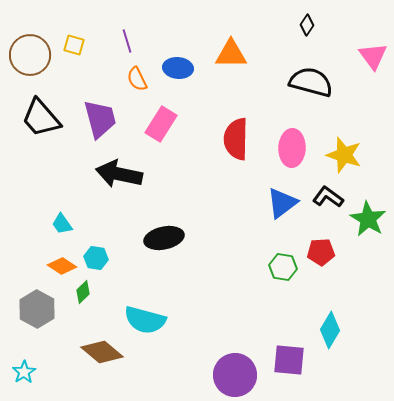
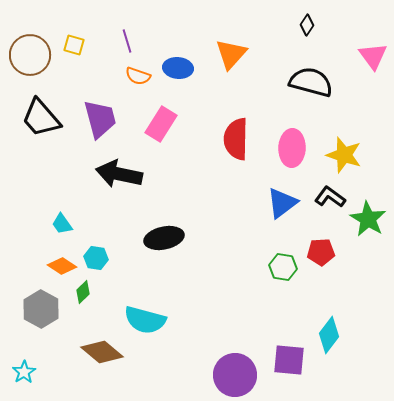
orange triangle: rotated 48 degrees counterclockwise
orange semicircle: moved 1 px right, 3 px up; rotated 45 degrees counterclockwise
black L-shape: moved 2 px right
gray hexagon: moved 4 px right
cyan diamond: moved 1 px left, 5 px down; rotated 6 degrees clockwise
